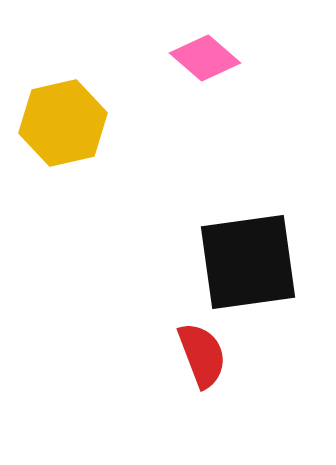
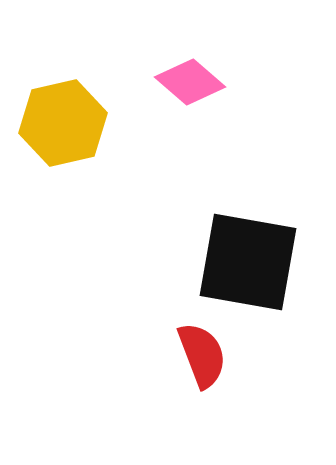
pink diamond: moved 15 px left, 24 px down
black square: rotated 18 degrees clockwise
